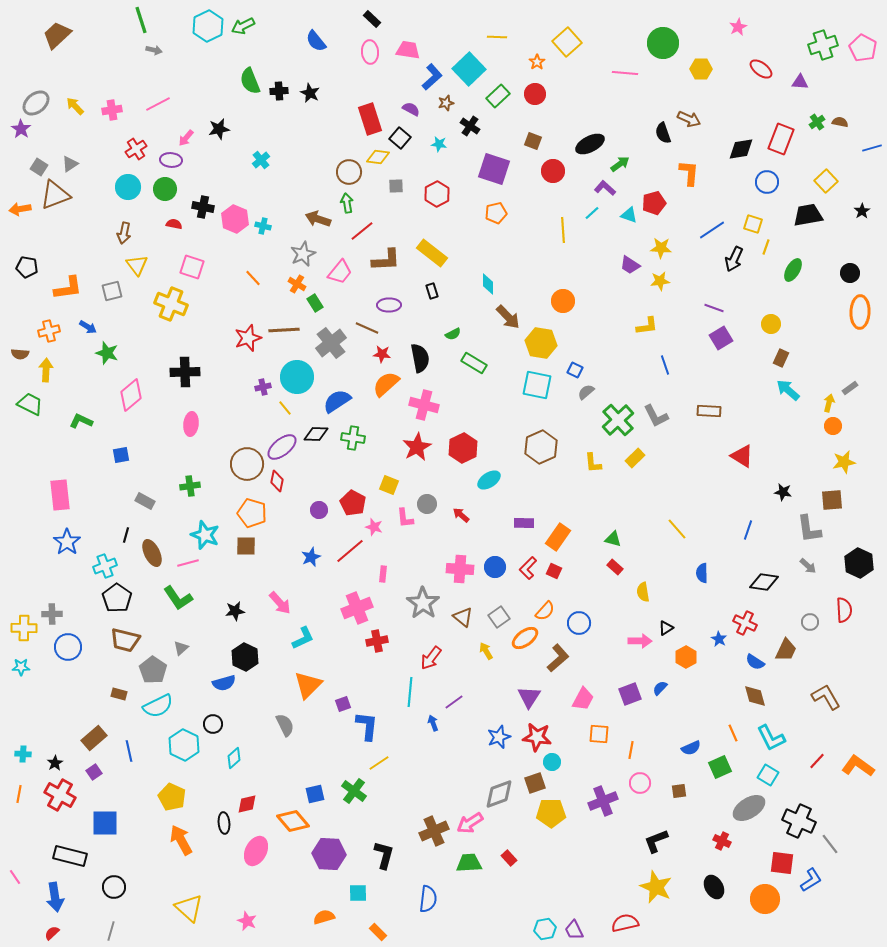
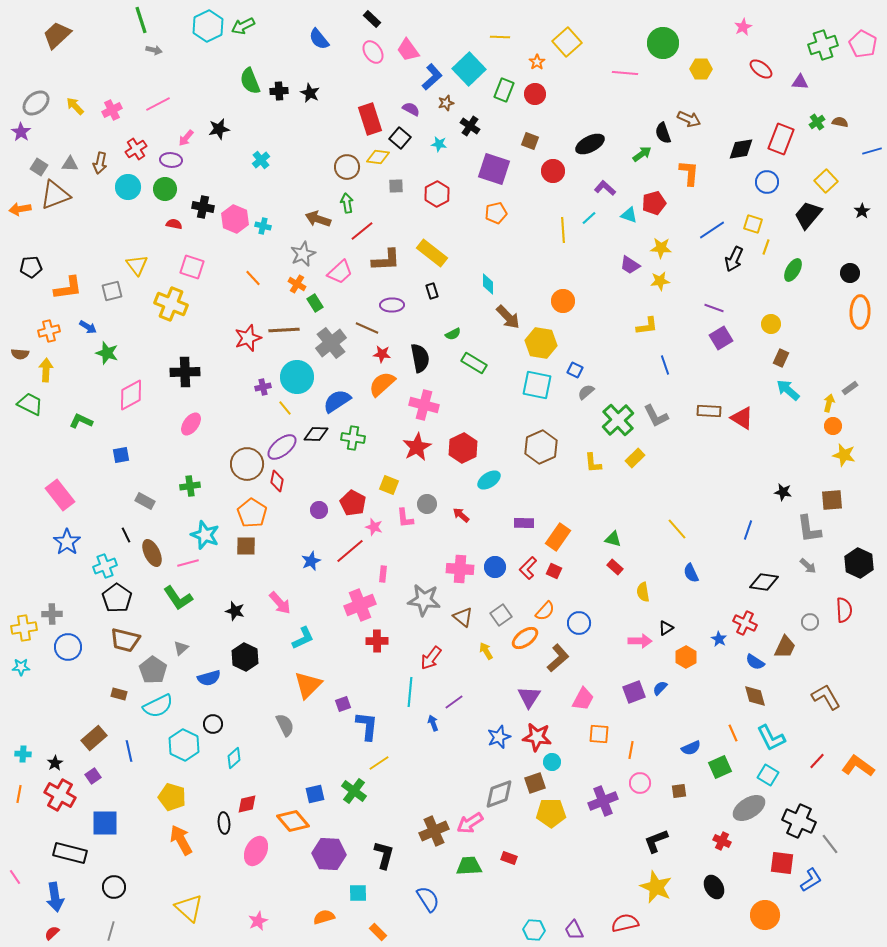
pink star at (738, 27): moved 5 px right
yellow line at (497, 37): moved 3 px right
blue semicircle at (316, 41): moved 3 px right, 2 px up
pink pentagon at (863, 48): moved 4 px up
pink trapezoid at (408, 50): rotated 135 degrees counterclockwise
pink ellipse at (370, 52): moved 3 px right; rotated 30 degrees counterclockwise
green rectangle at (498, 96): moved 6 px right, 6 px up; rotated 25 degrees counterclockwise
pink cross at (112, 110): rotated 18 degrees counterclockwise
purple star at (21, 129): moved 3 px down
brown square at (533, 141): moved 3 px left
blue line at (872, 148): moved 3 px down
gray triangle at (70, 164): rotated 36 degrees clockwise
green arrow at (620, 164): moved 22 px right, 10 px up
brown circle at (349, 172): moved 2 px left, 5 px up
cyan line at (592, 213): moved 3 px left, 5 px down
black trapezoid at (808, 215): rotated 40 degrees counterclockwise
brown arrow at (124, 233): moved 24 px left, 70 px up
black pentagon at (27, 267): moved 4 px right; rotated 15 degrees counterclockwise
pink trapezoid at (340, 272): rotated 8 degrees clockwise
purple ellipse at (389, 305): moved 3 px right
orange semicircle at (386, 384): moved 4 px left
pink diamond at (131, 395): rotated 12 degrees clockwise
pink ellipse at (191, 424): rotated 30 degrees clockwise
red triangle at (742, 456): moved 38 px up
yellow star at (844, 462): moved 7 px up; rotated 25 degrees clockwise
pink rectangle at (60, 495): rotated 32 degrees counterclockwise
orange pentagon at (252, 513): rotated 16 degrees clockwise
black line at (126, 535): rotated 42 degrees counterclockwise
blue star at (311, 557): moved 4 px down
blue semicircle at (702, 573): moved 11 px left; rotated 24 degrees counterclockwise
gray star at (423, 603): moved 1 px right, 3 px up; rotated 28 degrees counterclockwise
pink cross at (357, 608): moved 3 px right, 3 px up
black star at (235, 611): rotated 24 degrees clockwise
gray square at (499, 617): moved 2 px right, 2 px up
yellow cross at (24, 628): rotated 10 degrees counterclockwise
red cross at (377, 641): rotated 10 degrees clockwise
brown trapezoid at (786, 650): moved 1 px left, 3 px up
blue semicircle at (224, 683): moved 15 px left, 5 px up
purple square at (630, 694): moved 4 px right, 2 px up
purple square at (94, 772): moved 1 px left, 4 px down
yellow pentagon at (172, 797): rotated 8 degrees counterclockwise
black rectangle at (70, 856): moved 3 px up
red rectangle at (509, 858): rotated 28 degrees counterclockwise
green trapezoid at (469, 863): moved 3 px down
blue semicircle at (428, 899): rotated 40 degrees counterclockwise
orange circle at (765, 899): moved 16 px down
pink star at (247, 921): moved 11 px right; rotated 24 degrees clockwise
cyan hexagon at (545, 929): moved 11 px left, 1 px down; rotated 15 degrees clockwise
